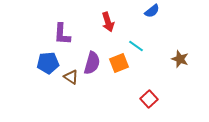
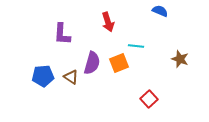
blue semicircle: moved 8 px right; rotated 119 degrees counterclockwise
cyan line: rotated 28 degrees counterclockwise
blue pentagon: moved 5 px left, 13 px down
